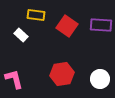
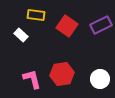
purple rectangle: rotated 30 degrees counterclockwise
pink L-shape: moved 18 px right
